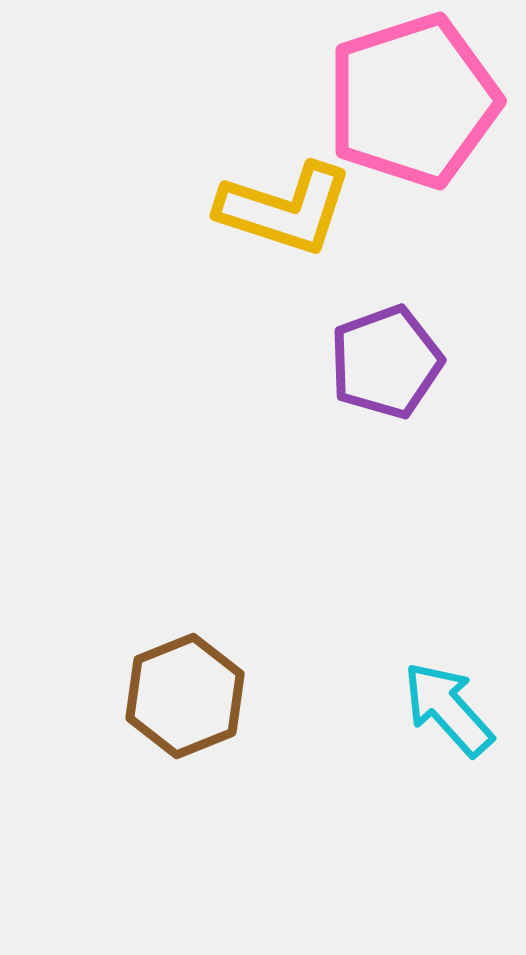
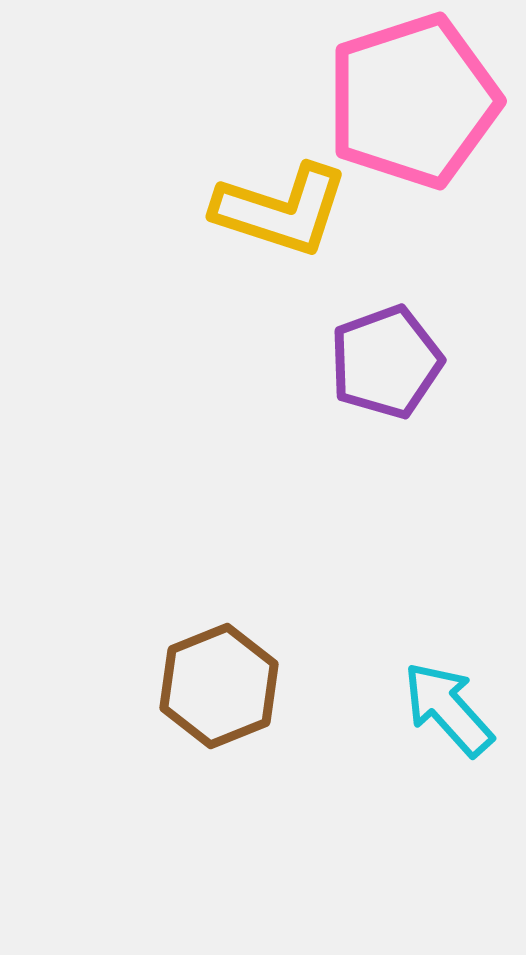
yellow L-shape: moved 4 px left, 1 px down
brown hexagon: moved 34 px right, 10 px up
